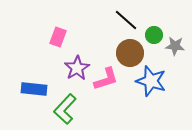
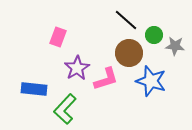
brown circle: moved 1 px left
